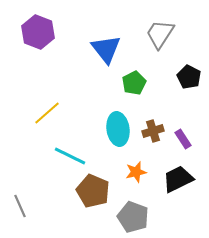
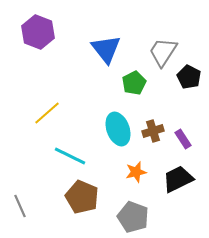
gray trapezoid: moved 3 px right, 18 px down
cyan ellipse: rotated 12 degrees counterclockwise
brown pentagon: moved 11 px left, 6 px down
